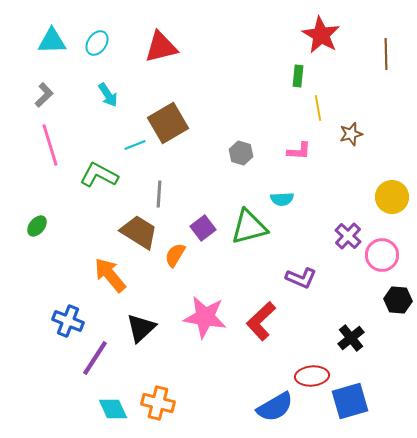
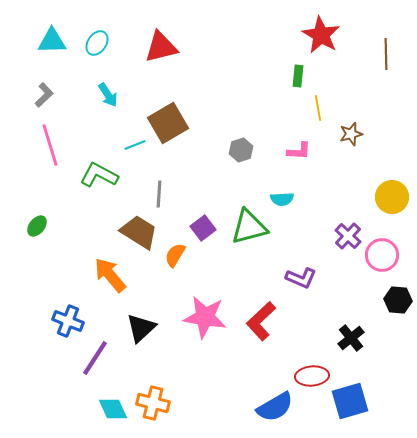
gray hexagon: moved 3 px up; rotated 25 degrees clockwise
orange cross: moved 5 px left
